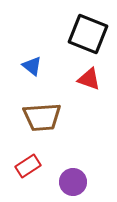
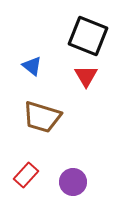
black square: moved 2 px down
red triangle: moved 3 px left, 3 px up; rotated 40 degrees clockwise
brown trapezoid: rotated 21 degrees clockwise
red rectangle: moved 2 px left, 9 px down; rotated 15 degrees counterclockwise
